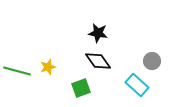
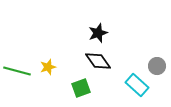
black star: rotated 30 degrees counterclockwise
gray circle: moved 5 px right, 5 px down
